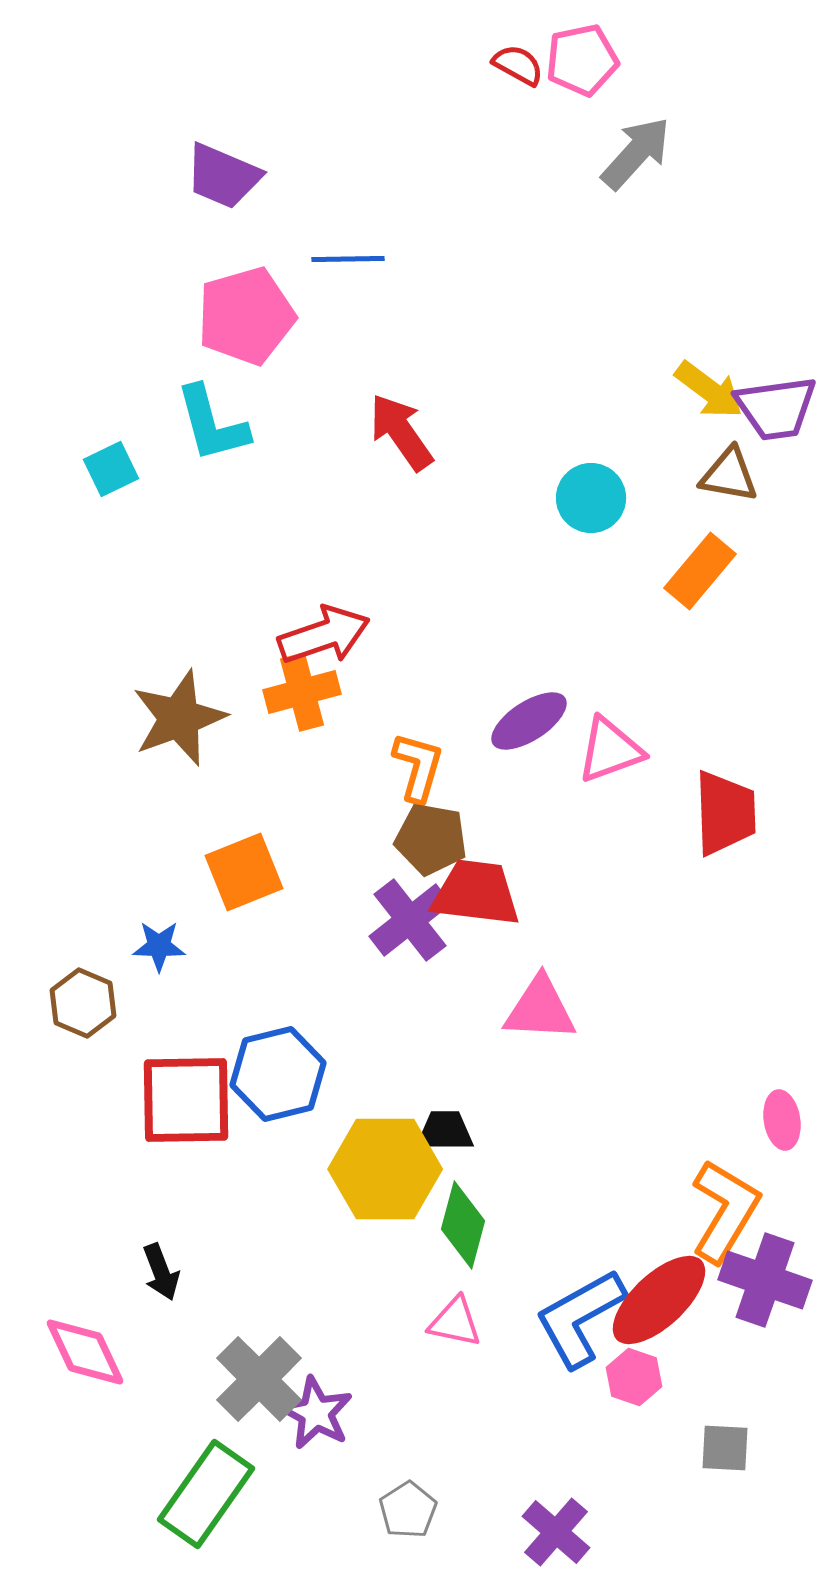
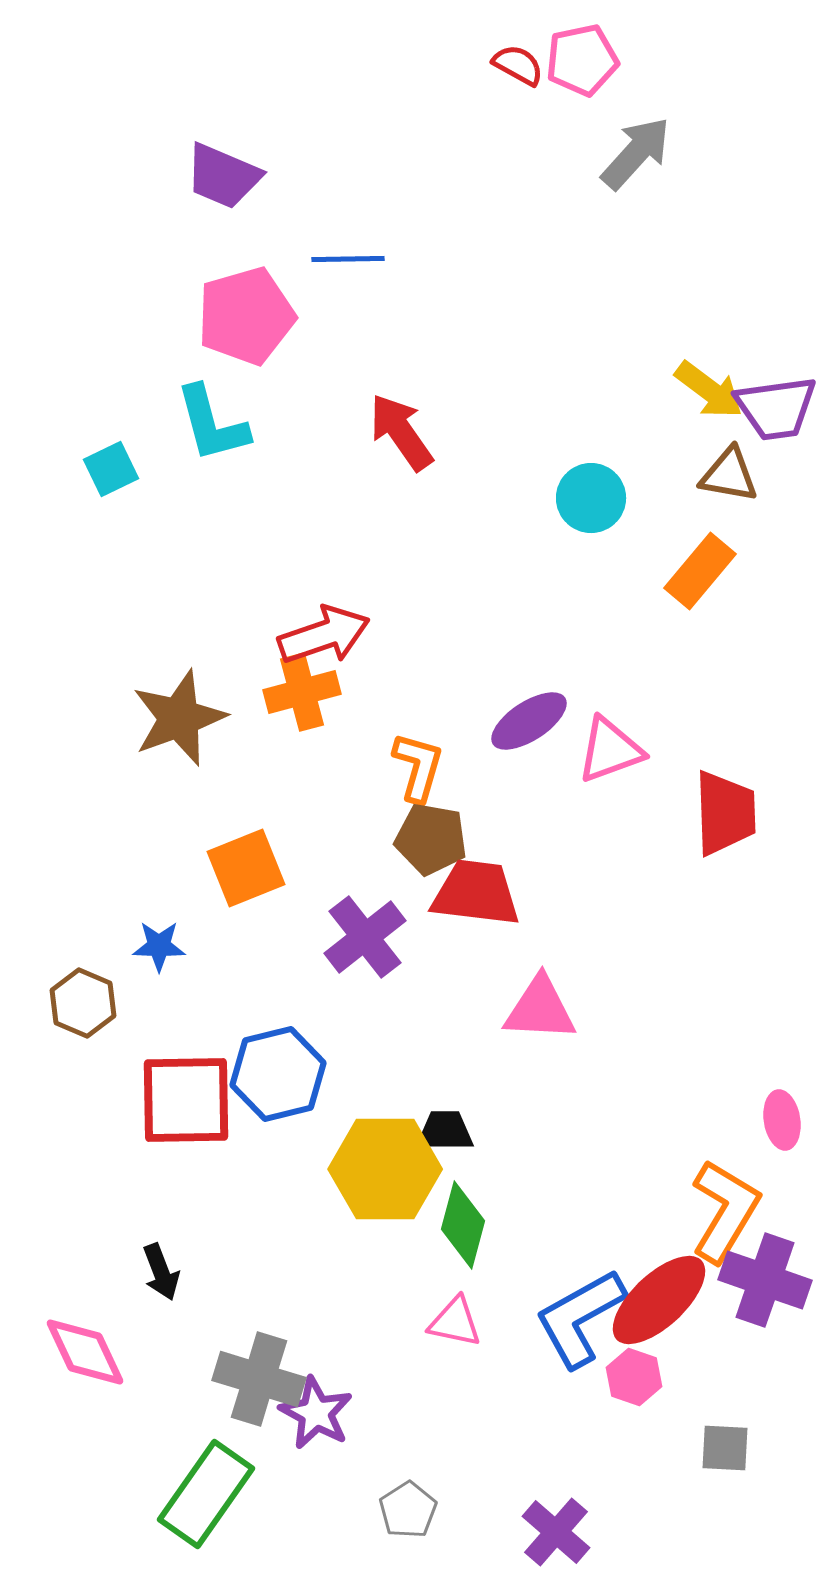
orange square at (244, 872): moved 2 px right, 4 px up
purple cross at (410, 920): moved 45 px left, 17 px down
gray cross at (259, 1379): rotated 28 degrees counterclockwise
